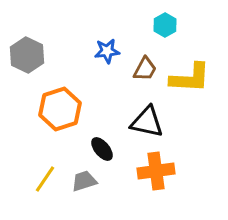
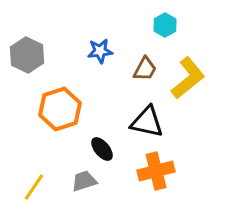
blue star: moved 7 px left
yellow L-shape: moved 2 px left; rotated 42 degrees counterclockwise
orange cross: rotated 6 degrees counterclockwise
yellow line: moved 11 px left, 8 px down
